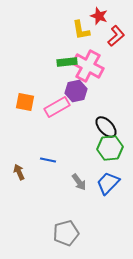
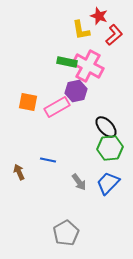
red L-shape: moved 2 px left, 1 px up
green rectangle: rotated 18 degrees clockwise
orange square: moved 3 px right
gray pentagon: rotated 15 degrees counterclockwise
